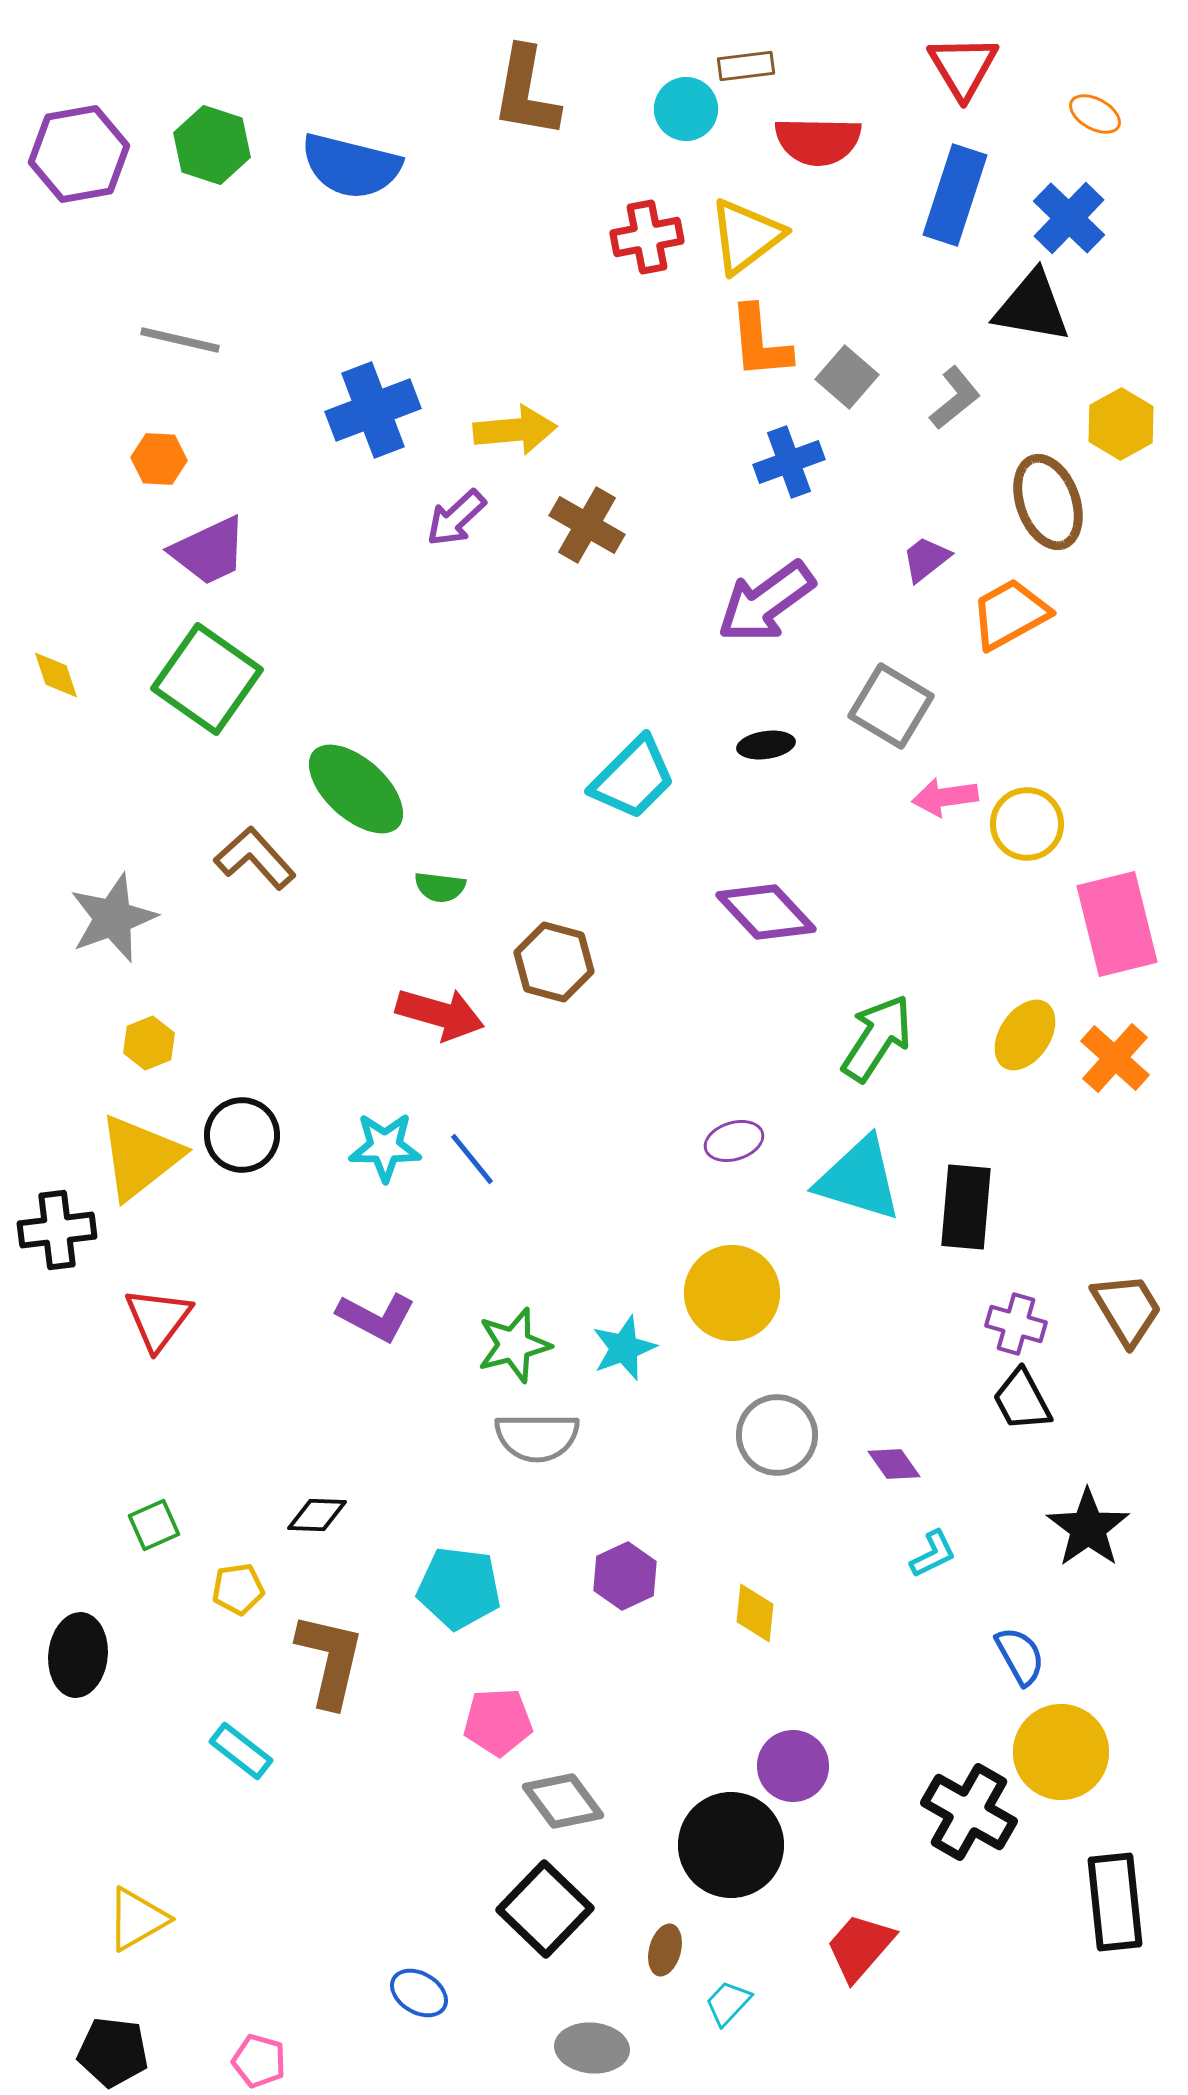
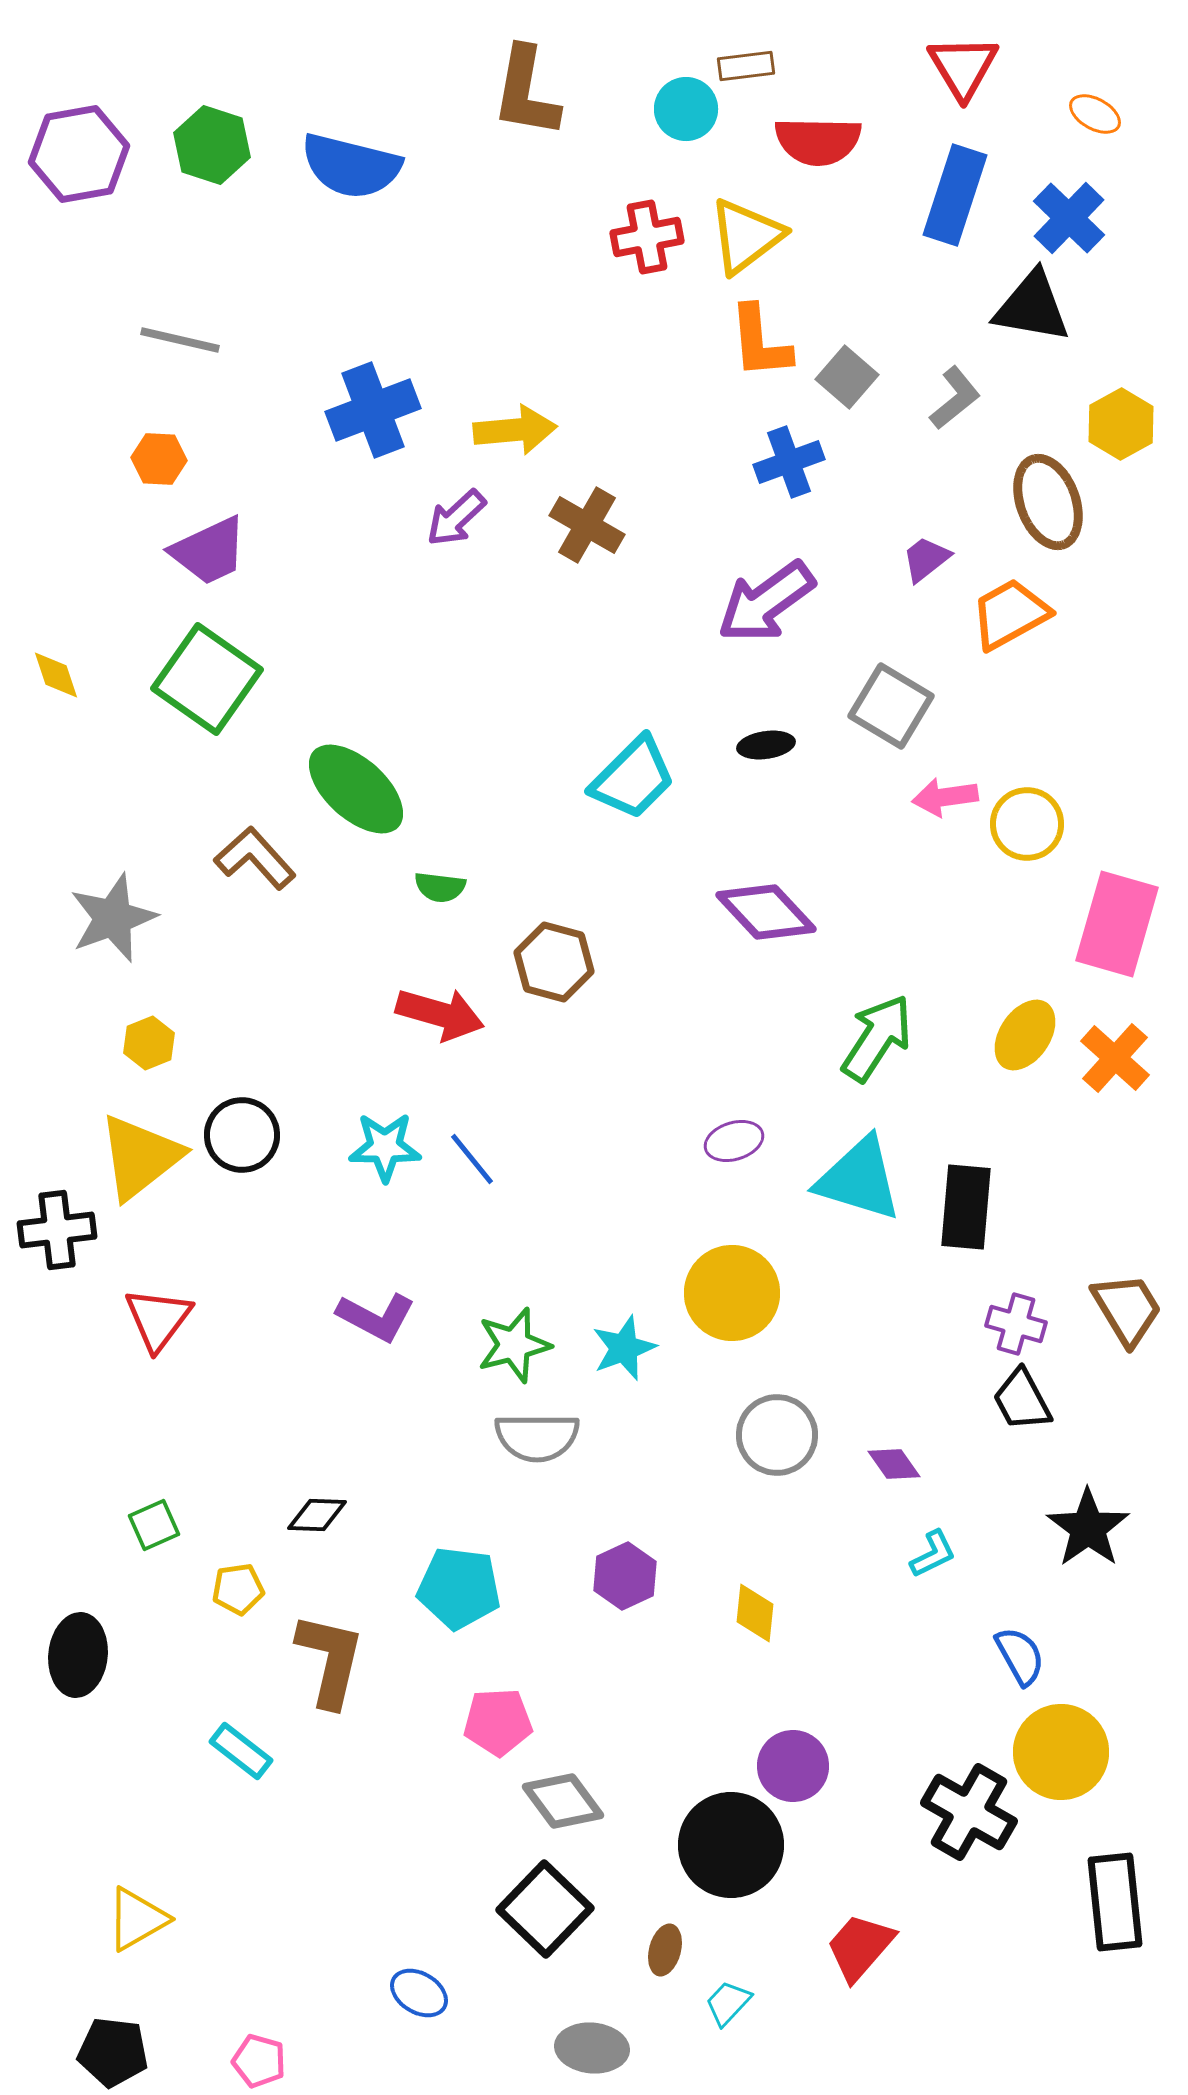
pink rectangle at (1117, 924): rotated 30 degrees clockwise
